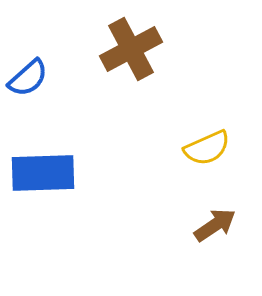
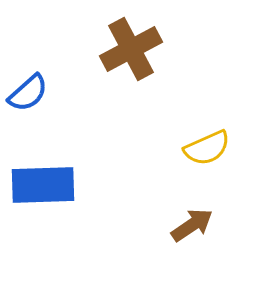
blue semicircle: moved 15 px down
blue rectangle: moved 12 px down
brown arrow: moved 23 px left
